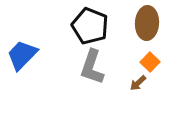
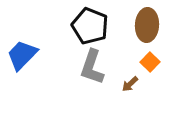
brown ellipse: moved 2 px down
brown arrow: moved 8 px left, 1 px down
